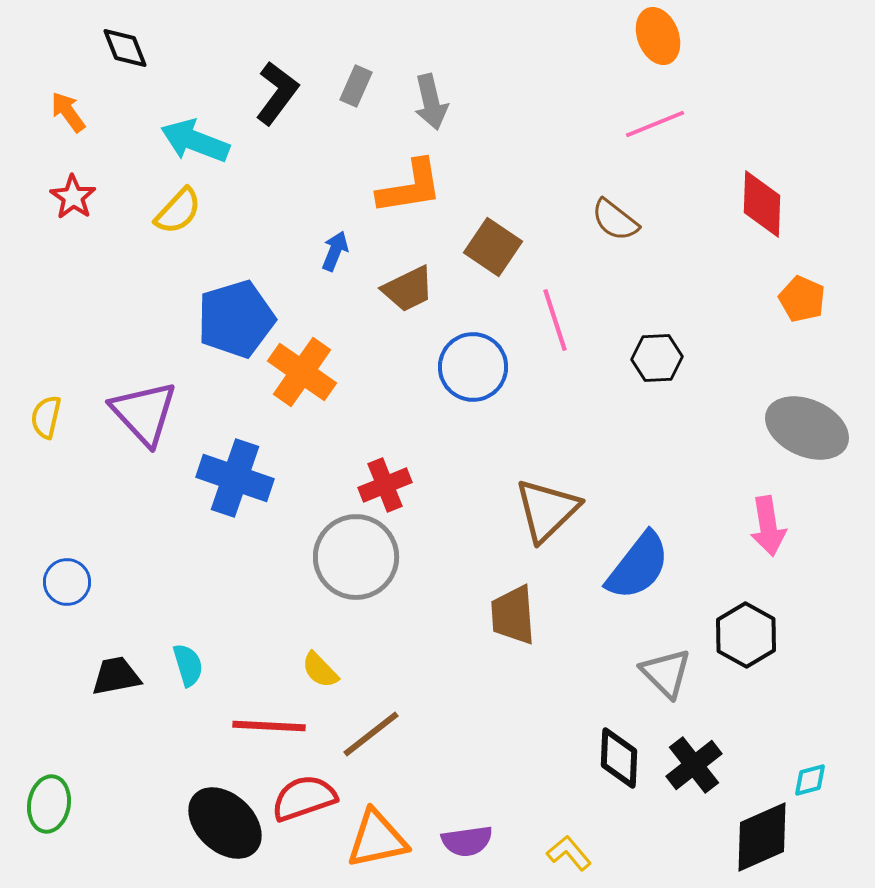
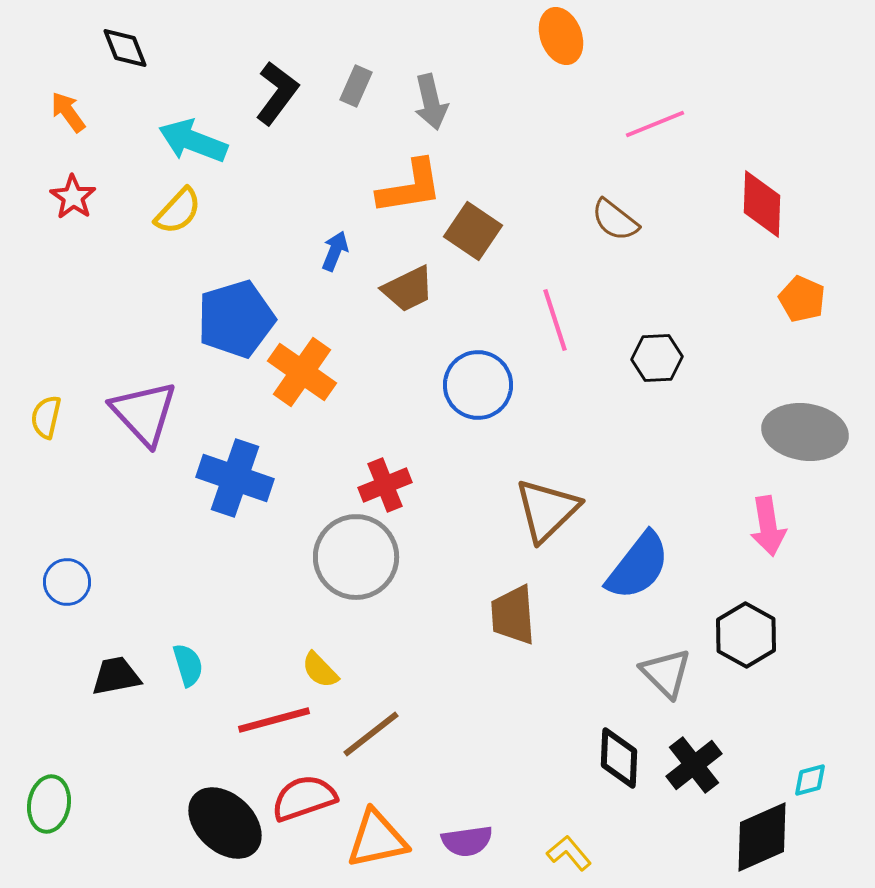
orange ellipse at (658, 36): moved 97 px left
cyan arrow at (195, 141): moved 2 px left
brown square at (493, 247): moved 20 px left, 16 px up
blue circle at (473, 367): moved 5 px right, 18 px down
gray ellipse at (807, 428): moved 2 px left, 4 px down; rotated 16 degrees counterclockwise
red line at (269, 726): moved 5 px right, 6 px up; rotated 18 degrees counterclockwise
